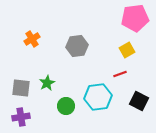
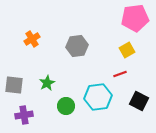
gray square: moved 7 px left, 3 px up
purple cross: moved 3 px right, 2 px up
